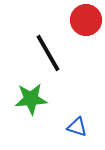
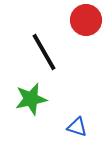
black line: moved 4 px left, 1 px up
green star: rotated 8 degrees counterclockwise
